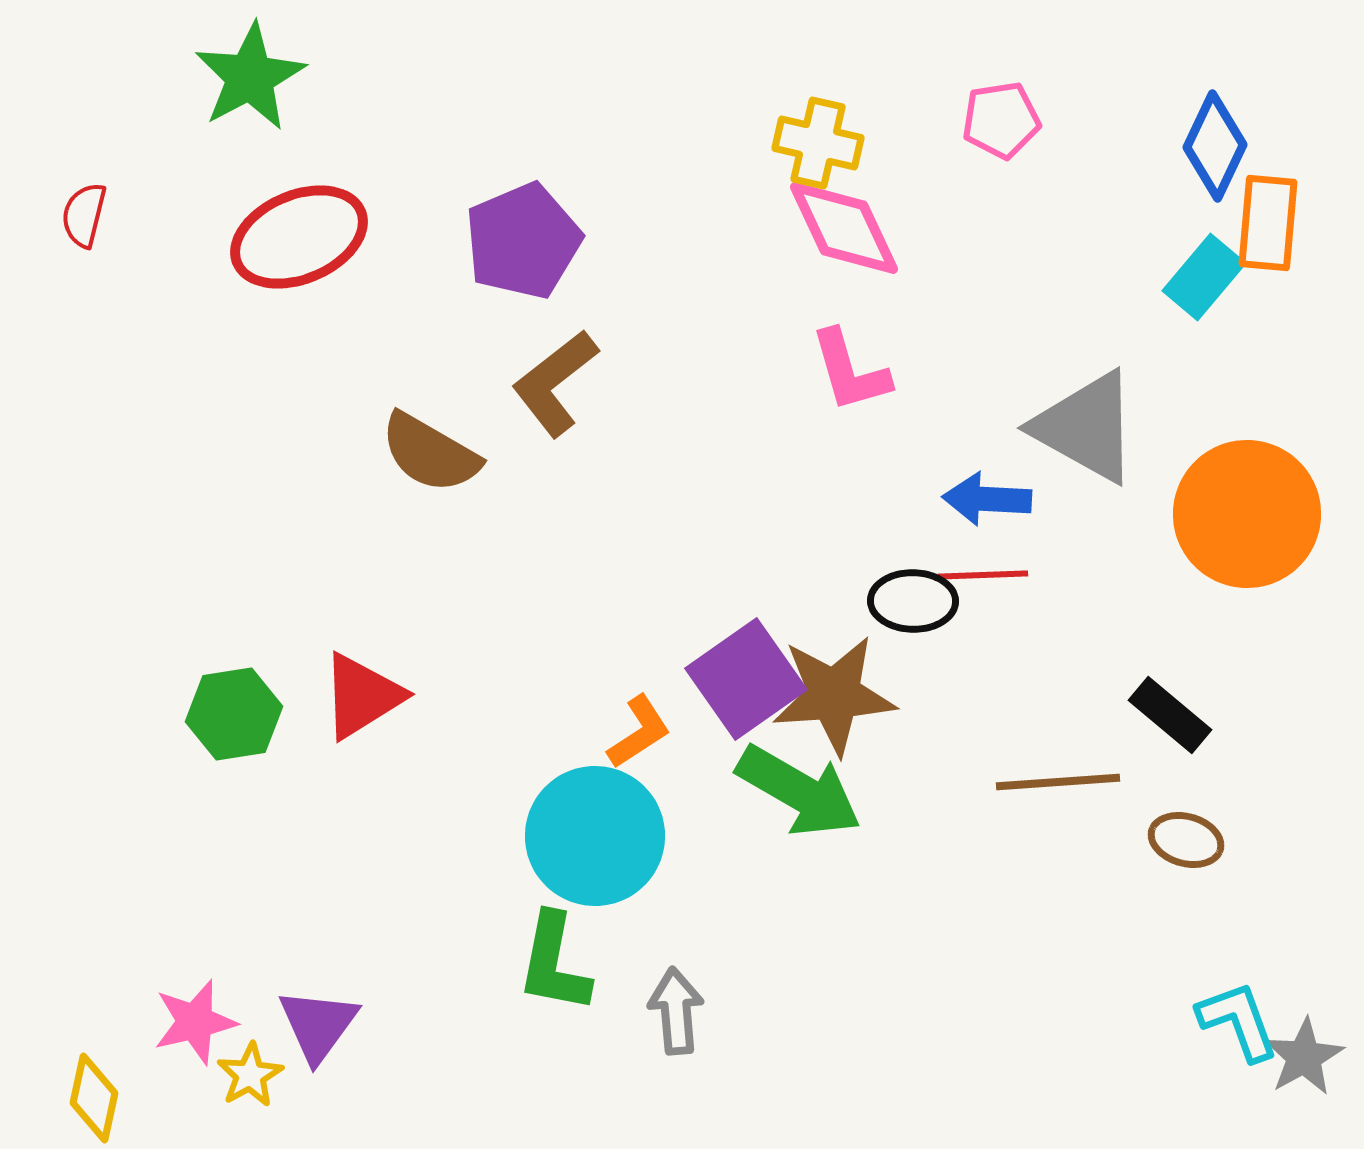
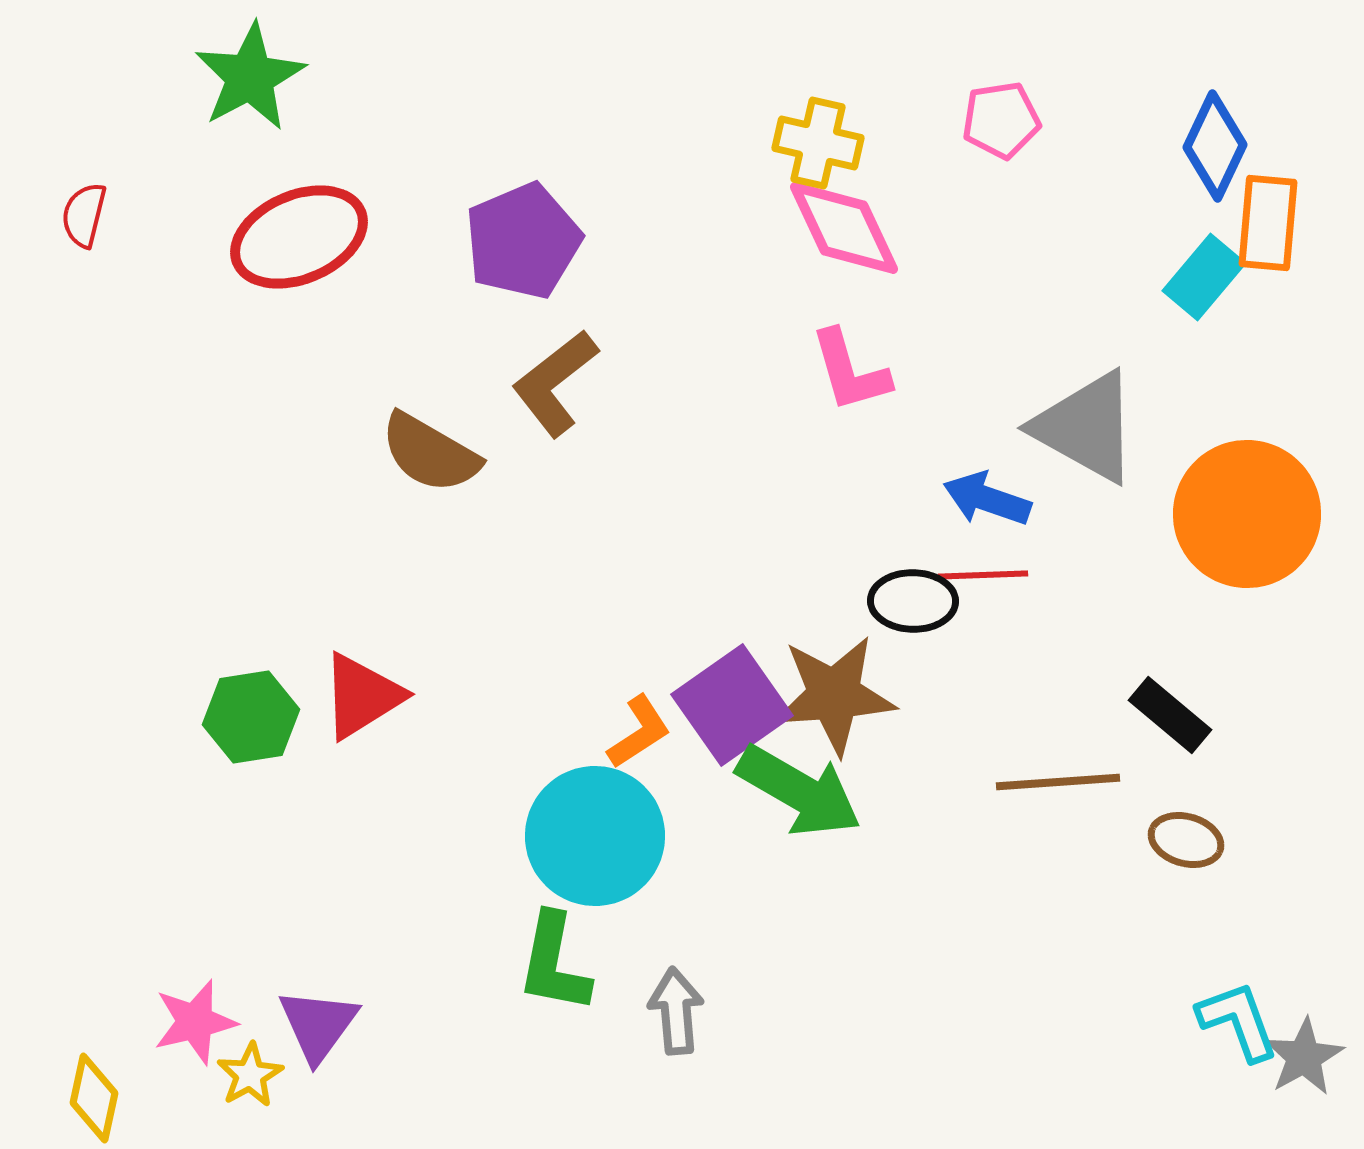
blue arrow: rotated 16 degrees clockwise
purple square: moved 14 px left, 26 px down
green hexagon: moved 17 px right, 3 px down
